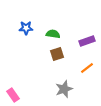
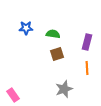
purple rectangle: moved 1 px down; rotated 56 degrees counterclockwise
orange line: rotated 56 degrees counterclockwise
